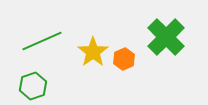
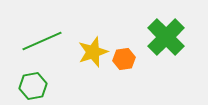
yellow star: rotated 16 degrees clockwise
orange hexagon: rotated 15 degrees clockwise
green hexagon: rotated 8 degrees clockwise
